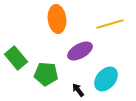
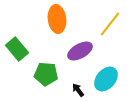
yellow line: rotated 36 degrees counterclockwise
green rectangle: moved 1 px right, 9 px up
